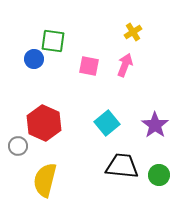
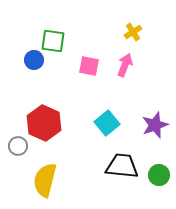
blue circle: moved 1 px down
purple star: rotated 16 degrees clockwise
